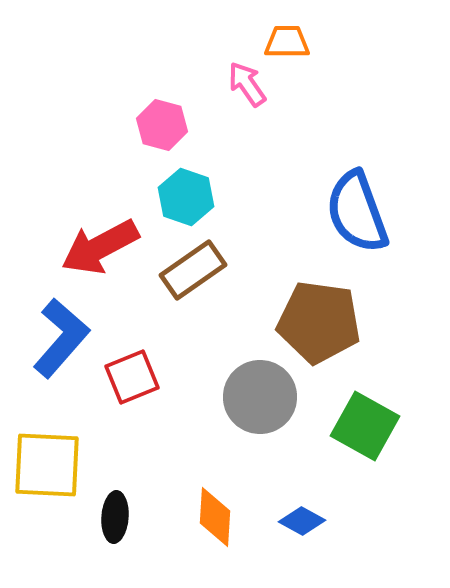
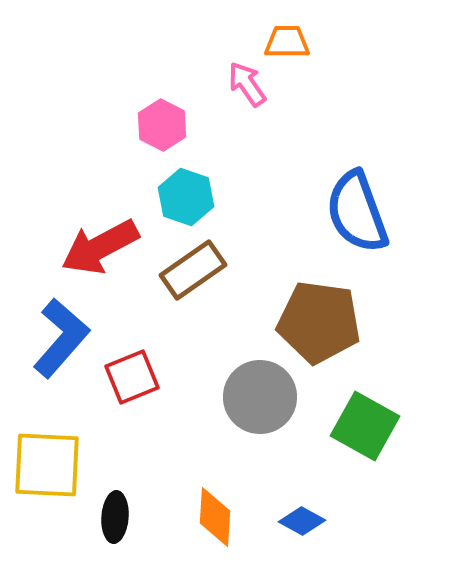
pink hexagon: rotated 12 degrees clockwise
